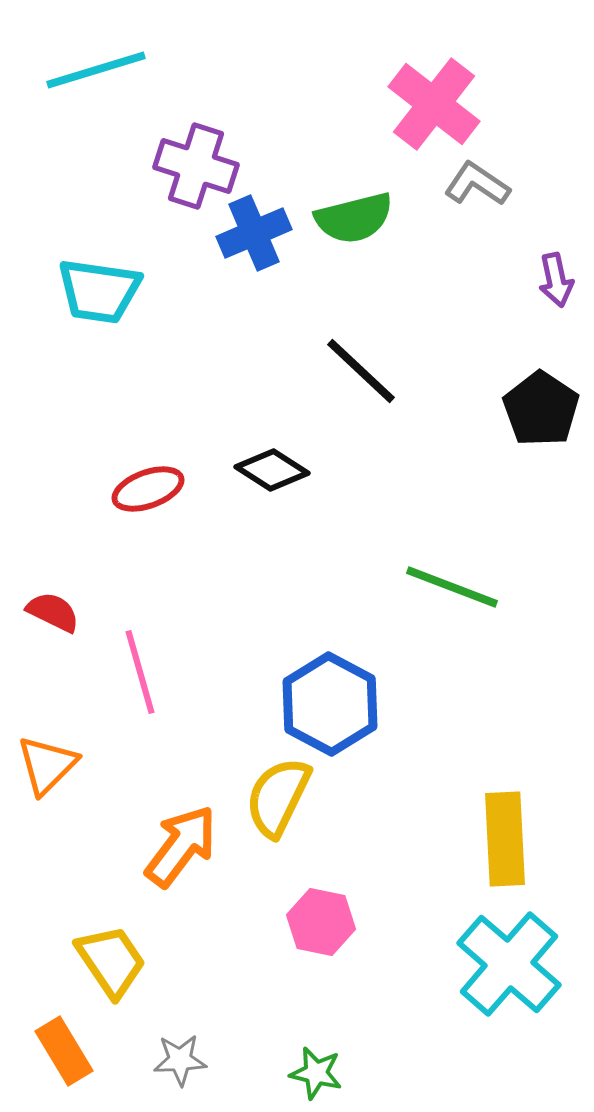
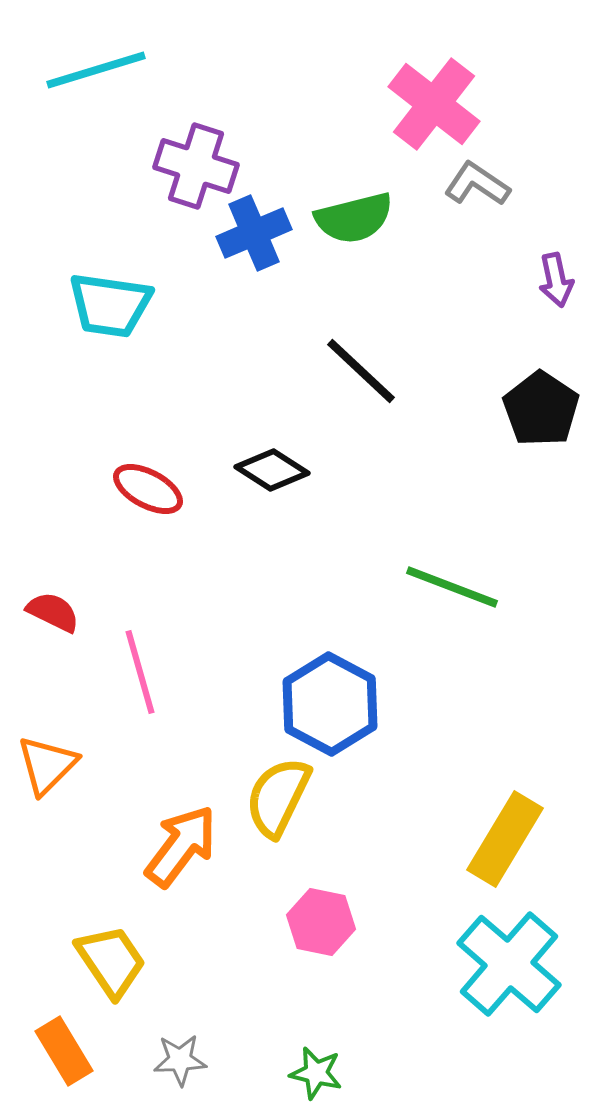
cyan trapezoid: moved 11 px right, 14 px down
red ellipse: rotated 48 degrees clockwise
yellow rectangle: rotated 34 degrees clockwise
